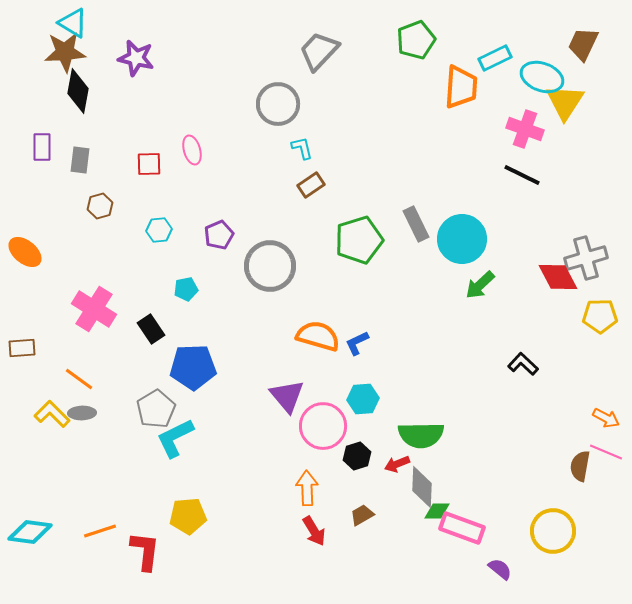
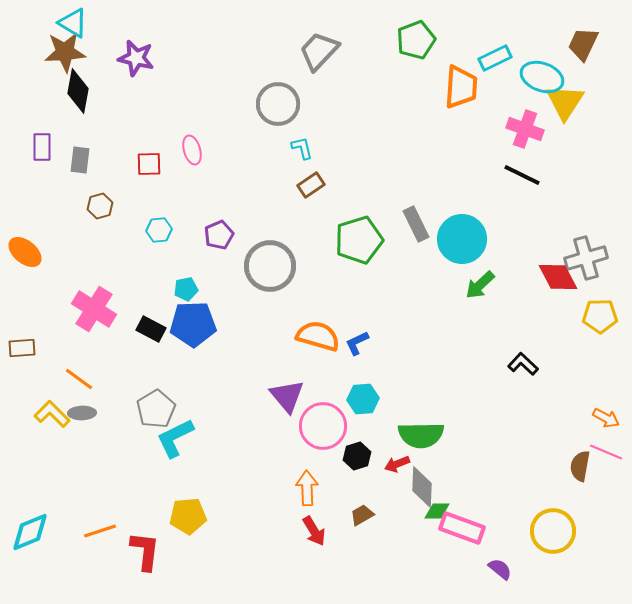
black rectangle at (151, 329): rotated 28 degrees counterclockwise
blue pentagon at (193, 367): moved 43 px up
cyan diamond at (30, 532): rotated 30 degrees counterclockwise
